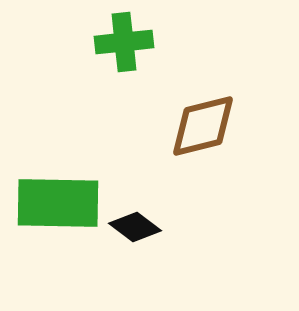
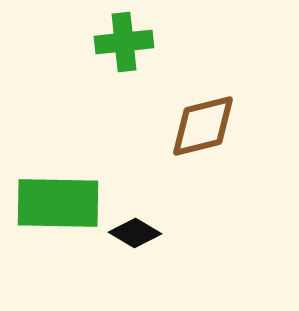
black diamond: moved 6 px down; rotated 6 degrees counterclockwise
